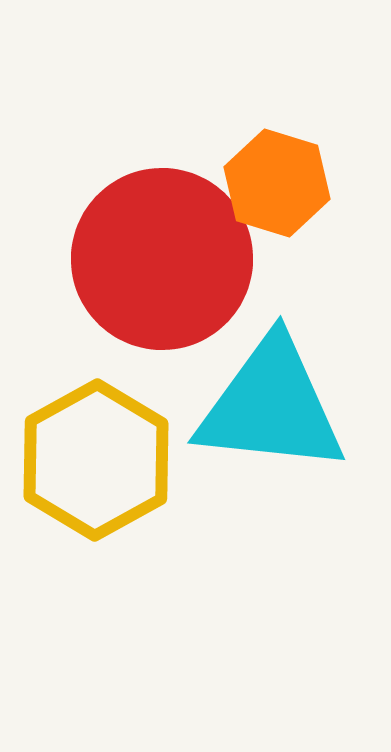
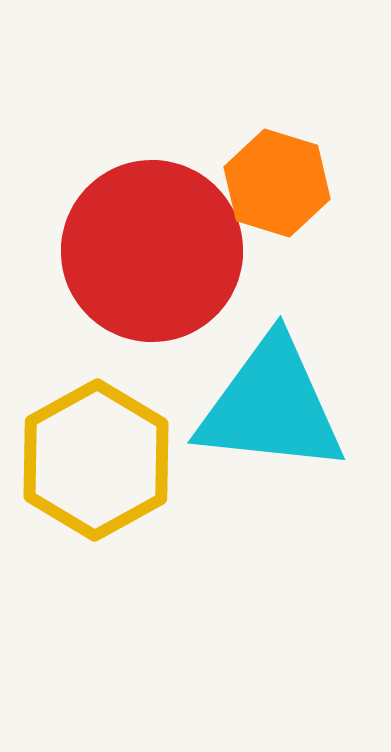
red circle: moved 10 px left, 8 px up
